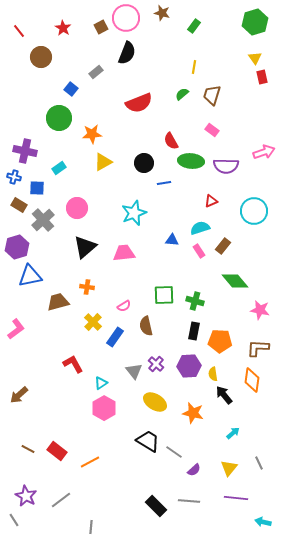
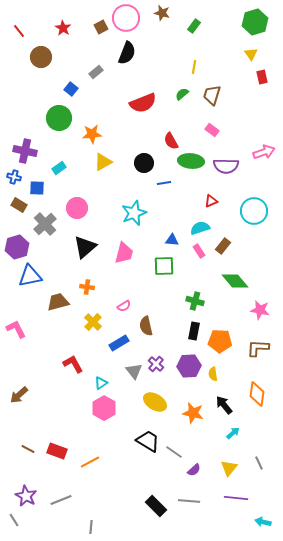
yellow triangle at (255, 58): moved 4 px left, 4 px up
red semicircle at (139, 103): moved 4 px right
gray cross at (43, 220): moved 2 px right, 4 px down
pink trapezoid at (124, 253): rotated 110 degrees clockwise
green square at (164, 295): moved 29 px up
pink L-shape at (16, 329): rotated 80 degrees counterclockwise
blue rectangle at (115, 337): moved 4 px right, 6 px down; rotated 24 degrees clockwise
orange diamond at (252, 380): moved 5 px right, 14 px down
black arrow at (224, 395): moved 10 px down
red rectangle at (57, 451): rotated 18 degrees counterclockwise
gray line at (61, 500): rotated 15 degrees clockwise
